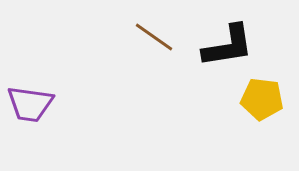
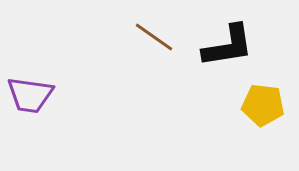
yellow pentagon: moved 1 px right, 6 px down
purple trapezoid: moved 9 px up
